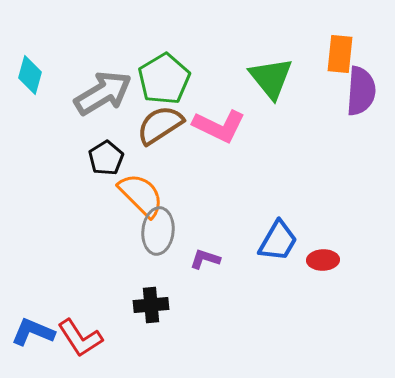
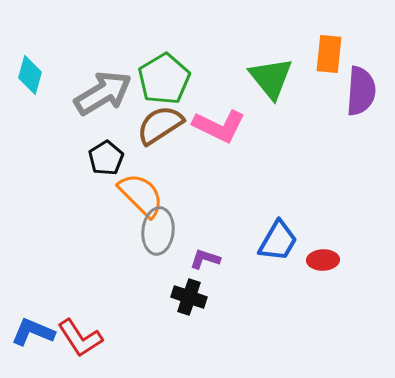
orange rectangle: moved 11 px left
black cross: moved 38 px right, 8 px up; rotated 24 degrees clockwise
